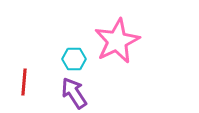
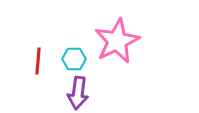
red line: moved 14 px right, 21 px up
purple arrow: moved 4 px right; rotated 140 degrees counterclockwise
